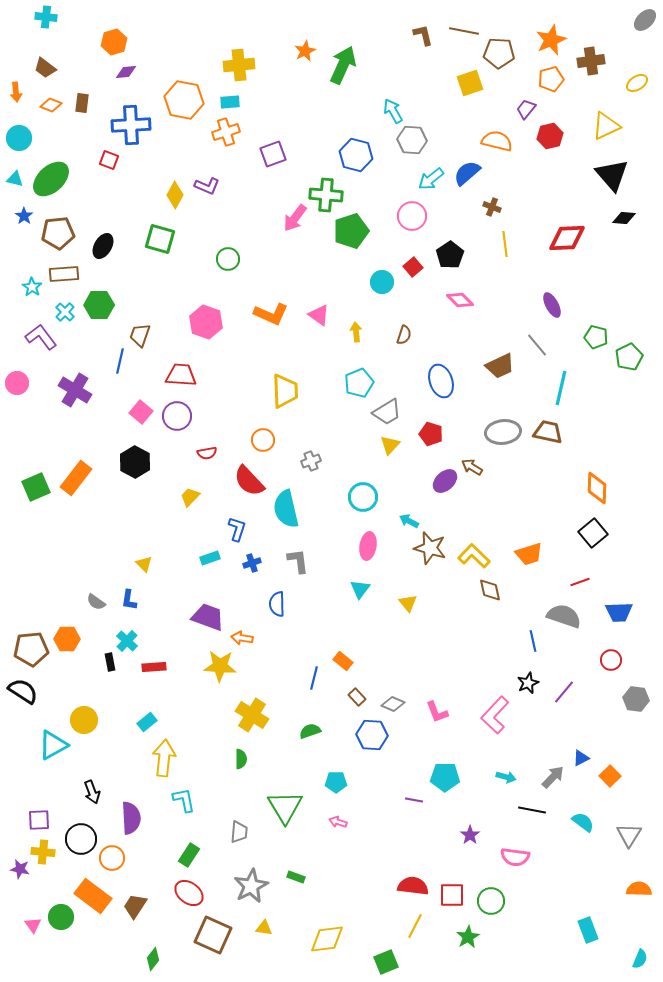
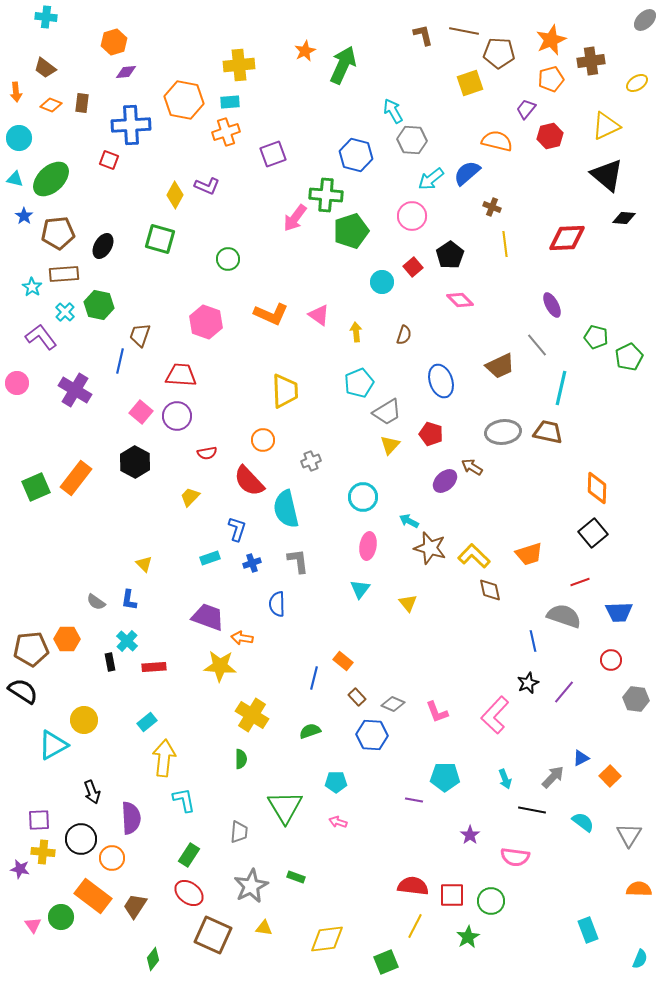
black triangle at (612, 175): moved 5 px left; rotated 9 degrees counterclockwise
green hexagon at (99, 305): rotated 12 degrees clockwise
cyan arrow at (506, 777): moved 1 px left, 2 px down; rotated 54 degrees clockwise
